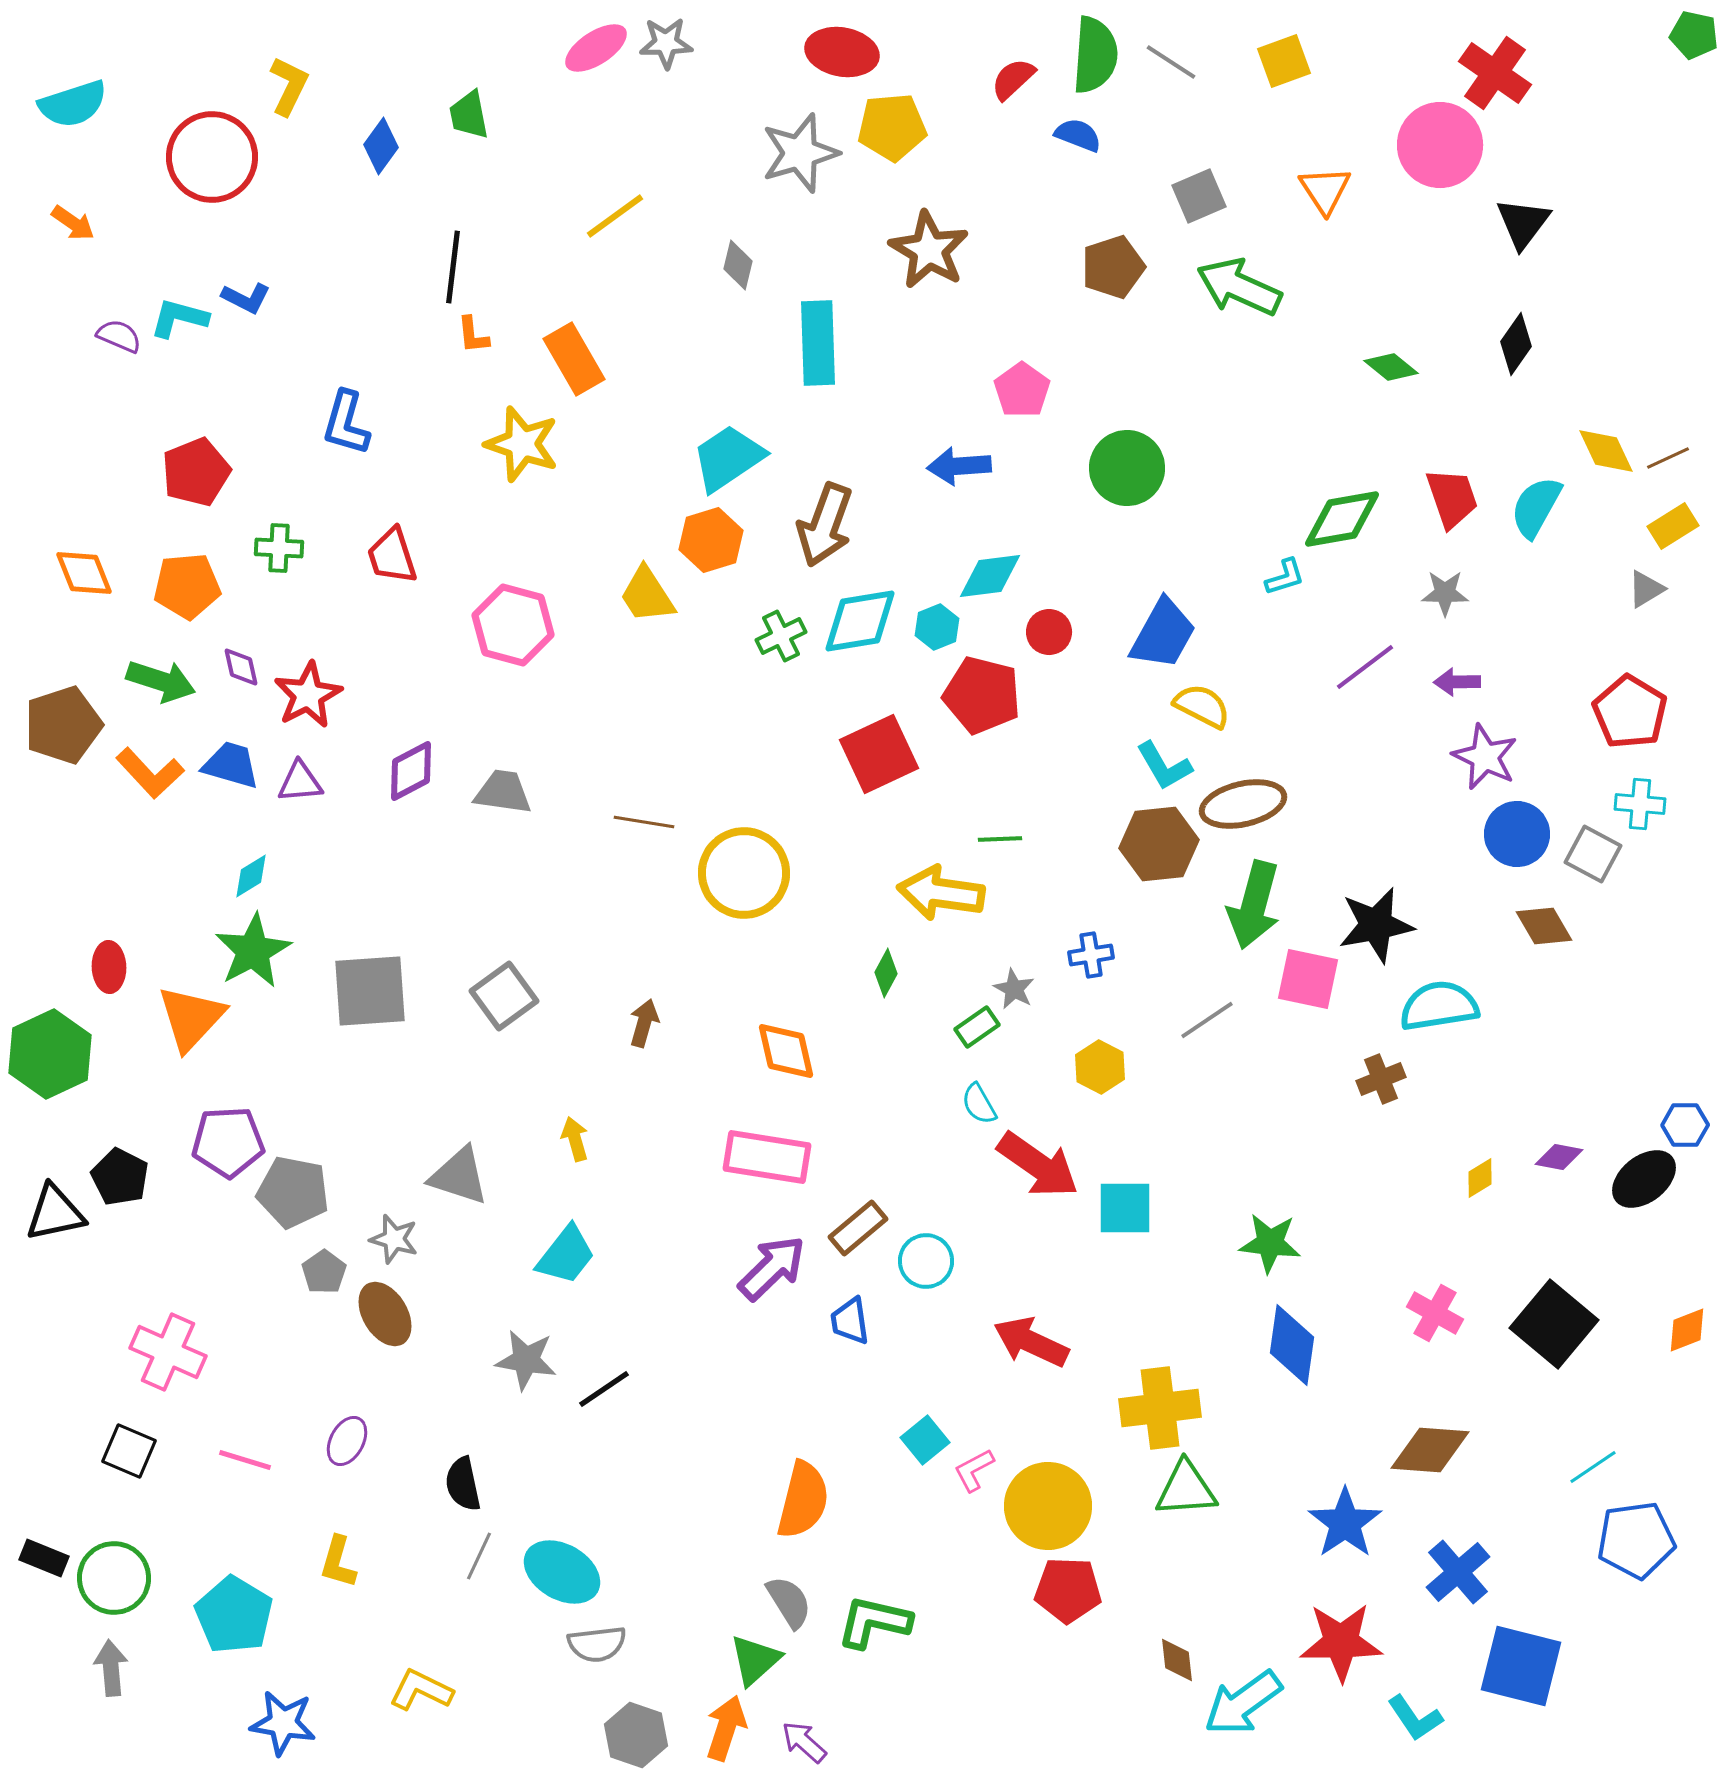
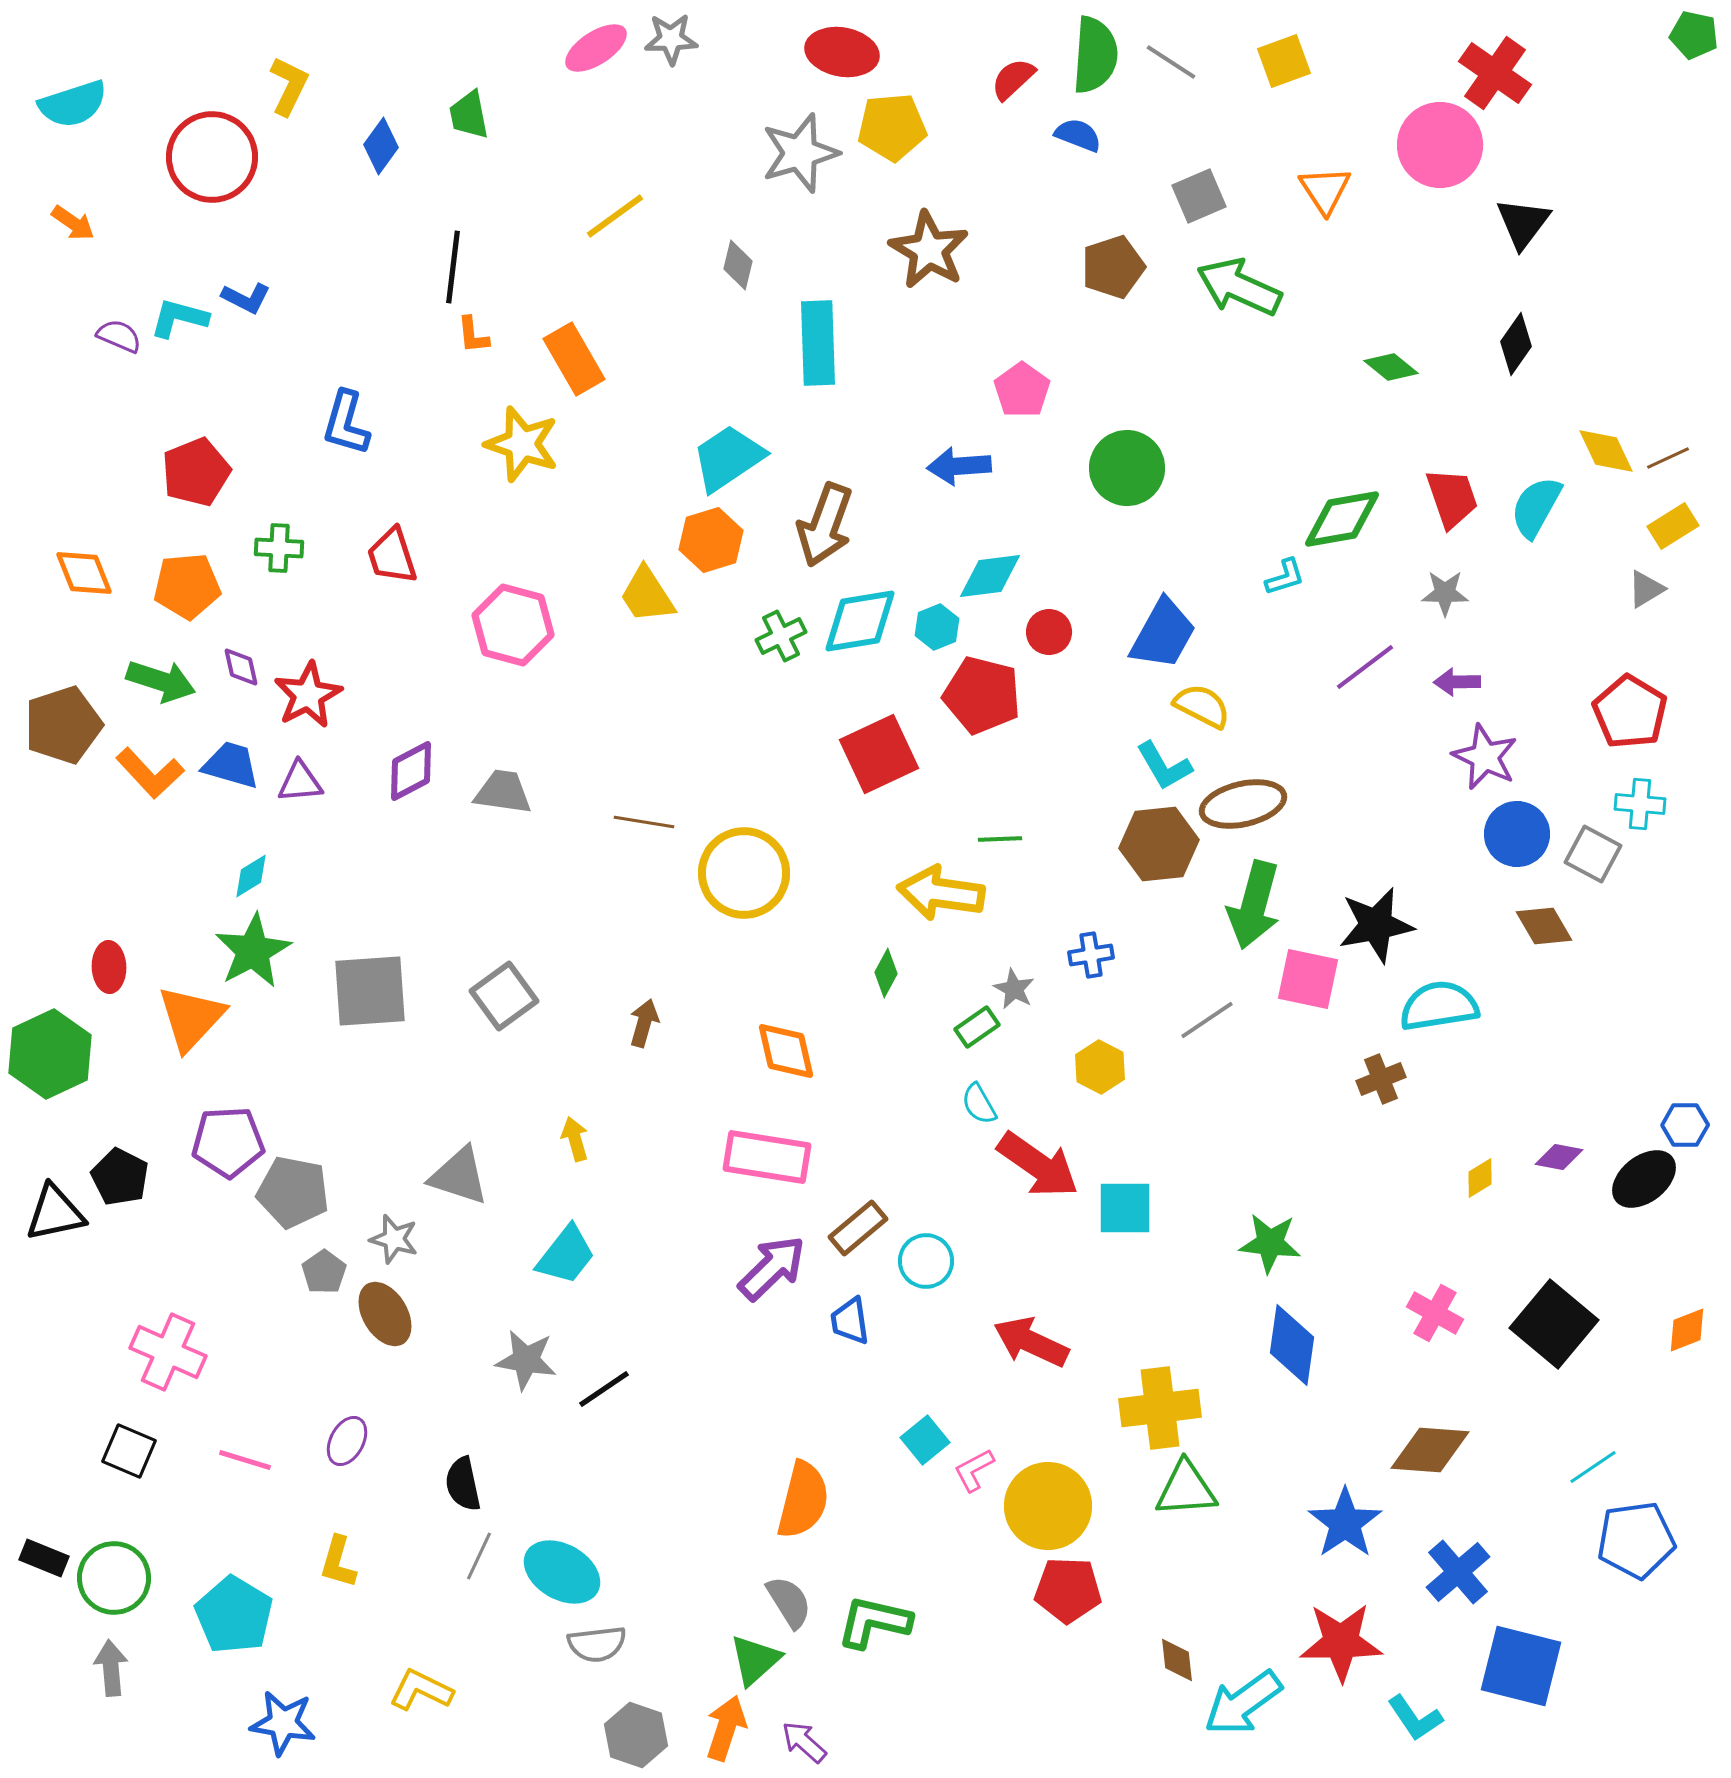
gray star at (666, 43): moved 5 px right, 4 px up
